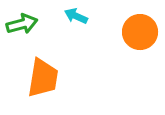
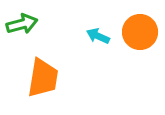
cyan arrow: moved 22 px right, 20 px down
